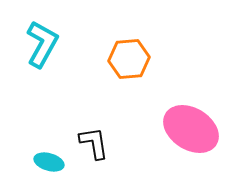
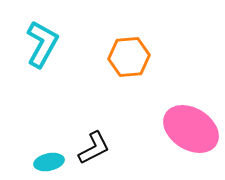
orange hexagon: moved 2 px up
black L-shape: moved 5 px down; rotated 72 degrees clockwise
cyan ellipse: rotated 28 degrees counterclockwise
